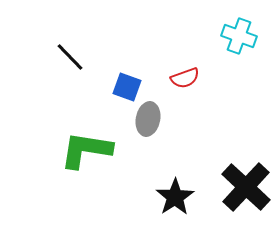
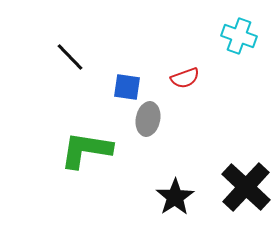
blue square: rotated 12 degrees counterclockwise
